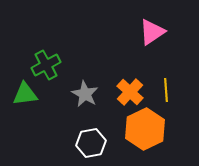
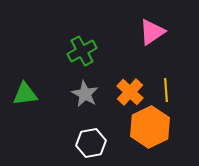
green cross: moved 36 px right, 14 px up
orange hexagon: moved 5 px right, 2 px up
